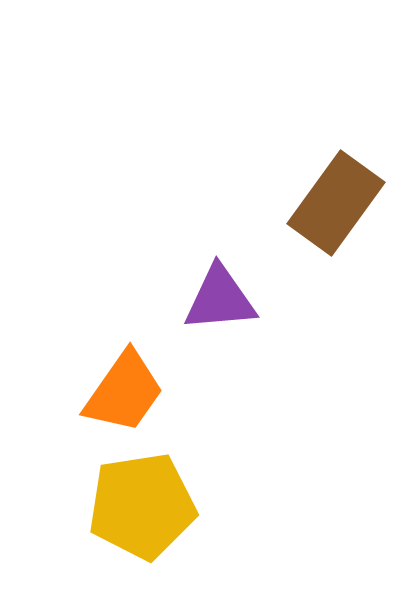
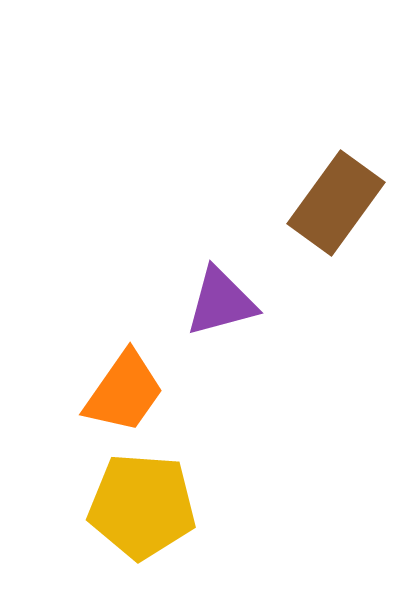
purple triangle: moved 1 px right, 3 px down; rotated 10 degrees counterclockwise
yellow pentagon: rotated 13 degrees clockwise
